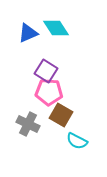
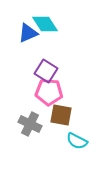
cyan diamond: moved 11 px left, 4 px up
brown square: rotated 20 degrees counterclockwise
gray cross: moved 2 px right
